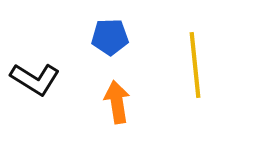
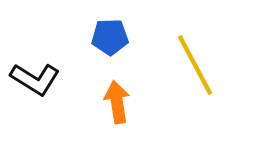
yellow line: rotated 22 degrees counterclockwise
